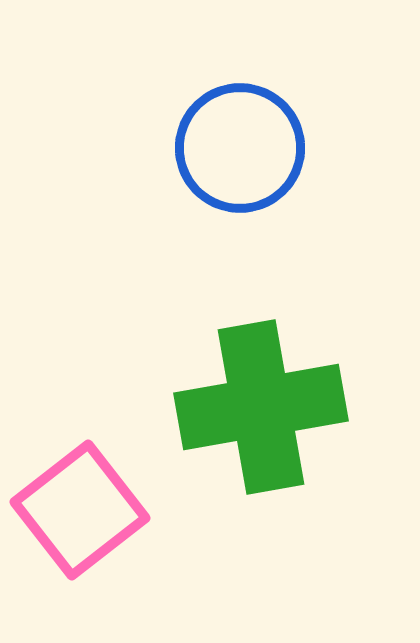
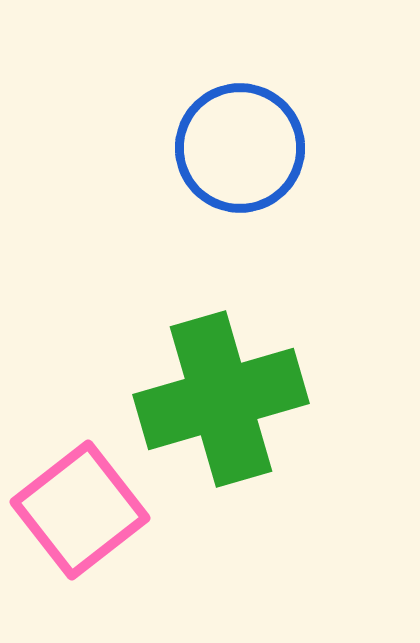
green cross: moved 40 px left, 8 px up; rotated 6 degrees counterclockwise
